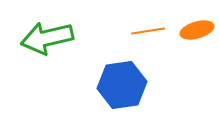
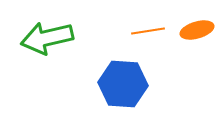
blue hexagon: moved 1 px right, 1 px up; rotated 12 degrees clockwise
